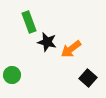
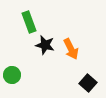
black star: moved 2 px left, 3 px down
orange arrow: rotated 80 degrees counterclockwise
black square: moved 5 px down
